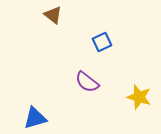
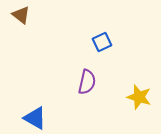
brown triangle: moved 32 px left
purple semicircle: rotated 115 degrees counterclockwise
blue triangle: rotated 45 degrees clockwise
